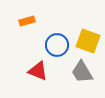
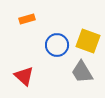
orange rectangle: moved 2 px up
red triangle: moved 14 px left, 5 px down; rotated 20 degrees clockwise
